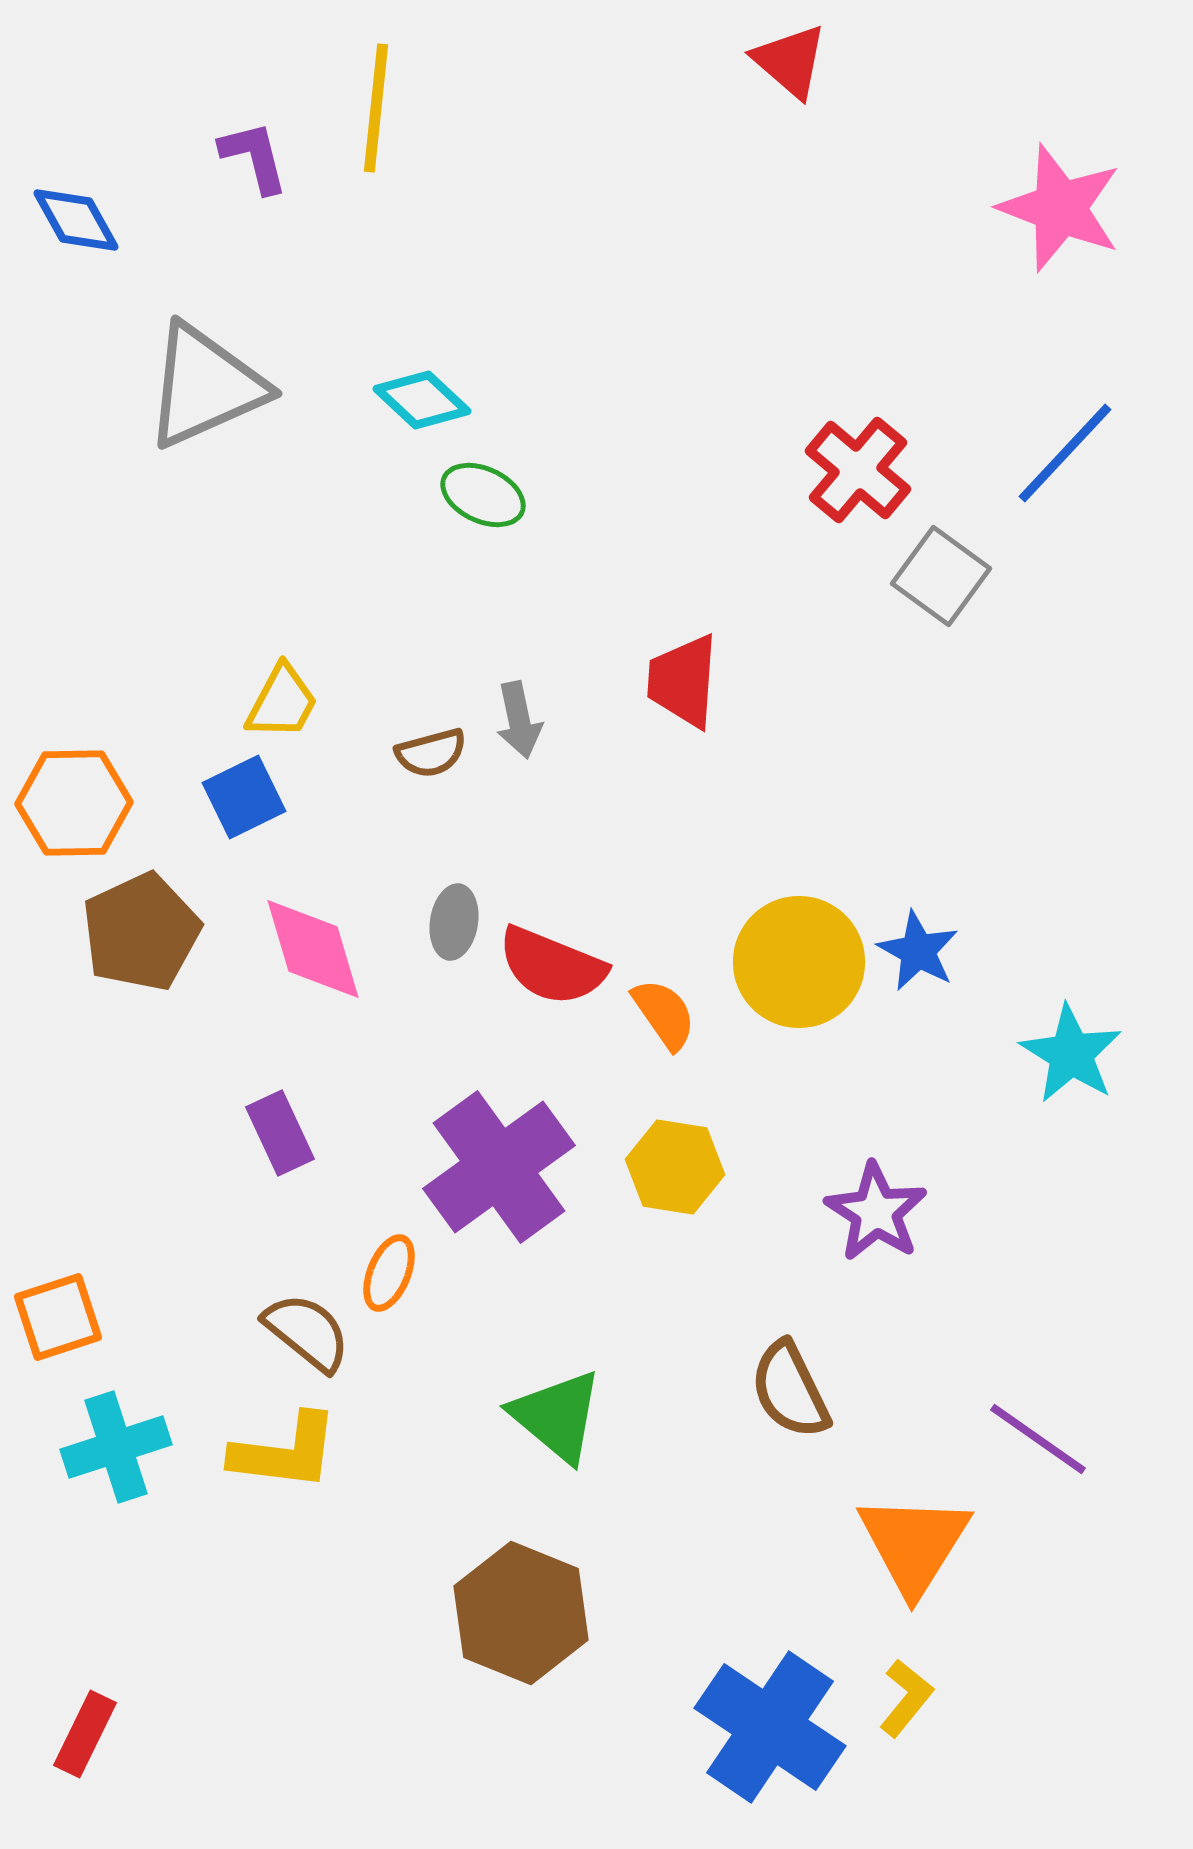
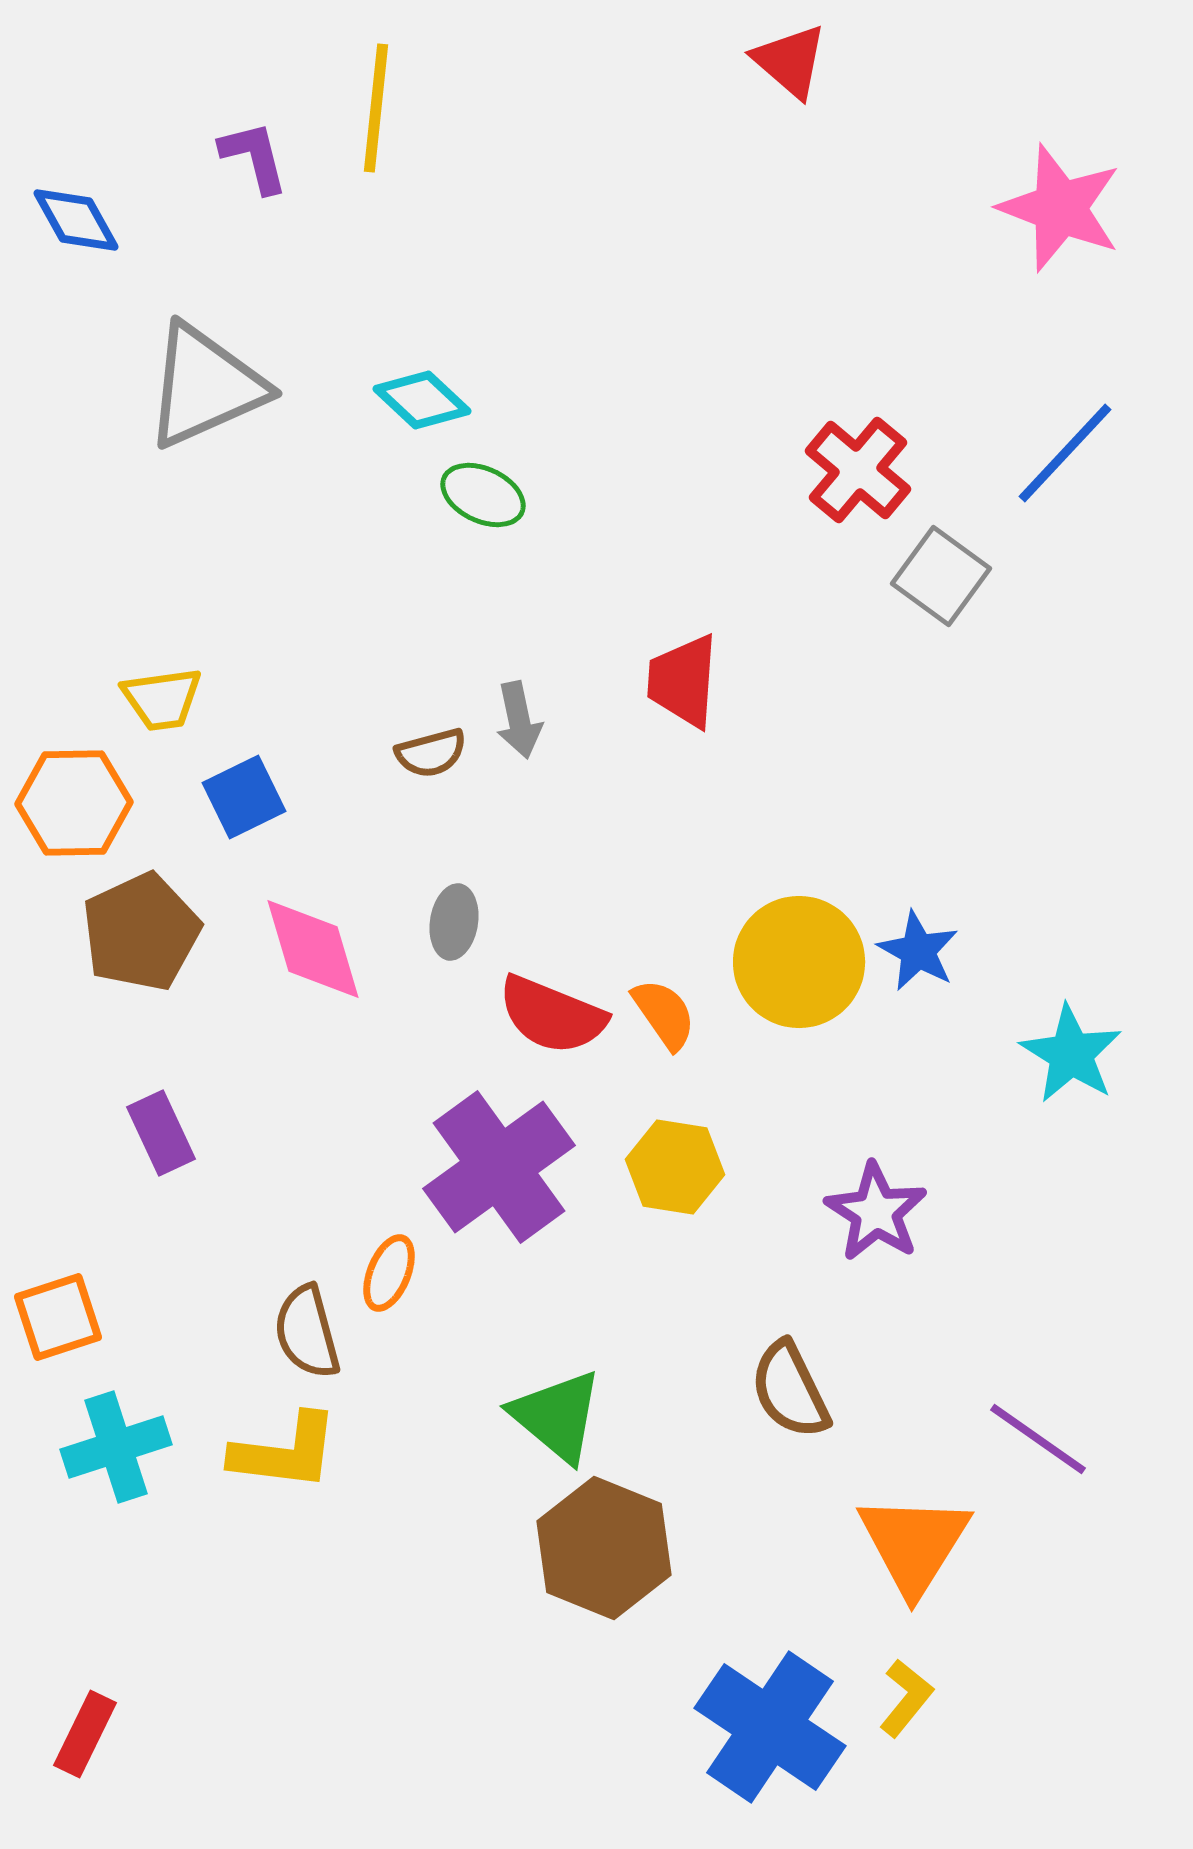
yellow trapezoid at (282, 702): moved 120 px left, 3 px up; rotated 54 degrees clockwise
red semicircle at (552, 966): moved 49 px down
purple rectangle at (280, 1133): moved 119 px left
brown semicircle at (307, 1332): rotated 144 degrees counterclockwise
brown hexagon at (521, 1613): moved 83 px right, 65 px up
